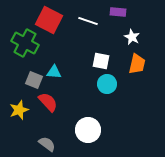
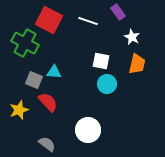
purple rectangle: rotated 49 degrees clockwise
